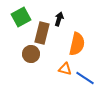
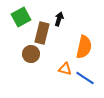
orange semicircle: moved 7 px right, 3 px down
